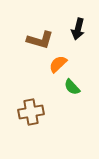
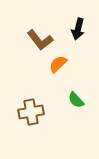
brown L-shape: rotated 36 degrees clockwise
green semicircle: moved 4 px right, 13 px down
